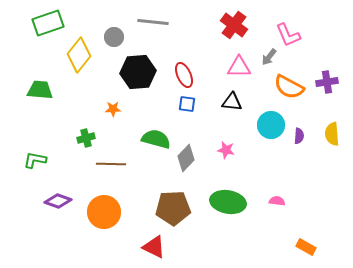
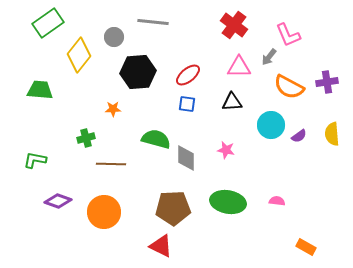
green rectangle: rotated 16 degrees counterclockwise
red ellipse: moved 4 px right; rotated 75 degrees clockwise
black triangle: rotated 10 degrees counterclockwise
purple semicircle: rotated 49 degrees clockwise
gray diamond: rotated 44 degrees counterclockwise
red triangle: moved 7 px right, 1 px up
